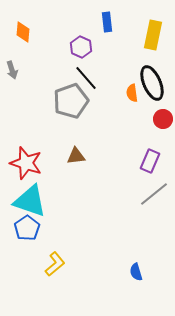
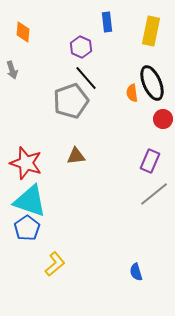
yellow rectangle: moved 2 px left, 4 px up
